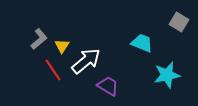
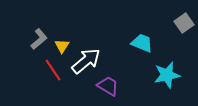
gray square: moved 5 px right, 1 px down; rotated 24 degrees clockwise
